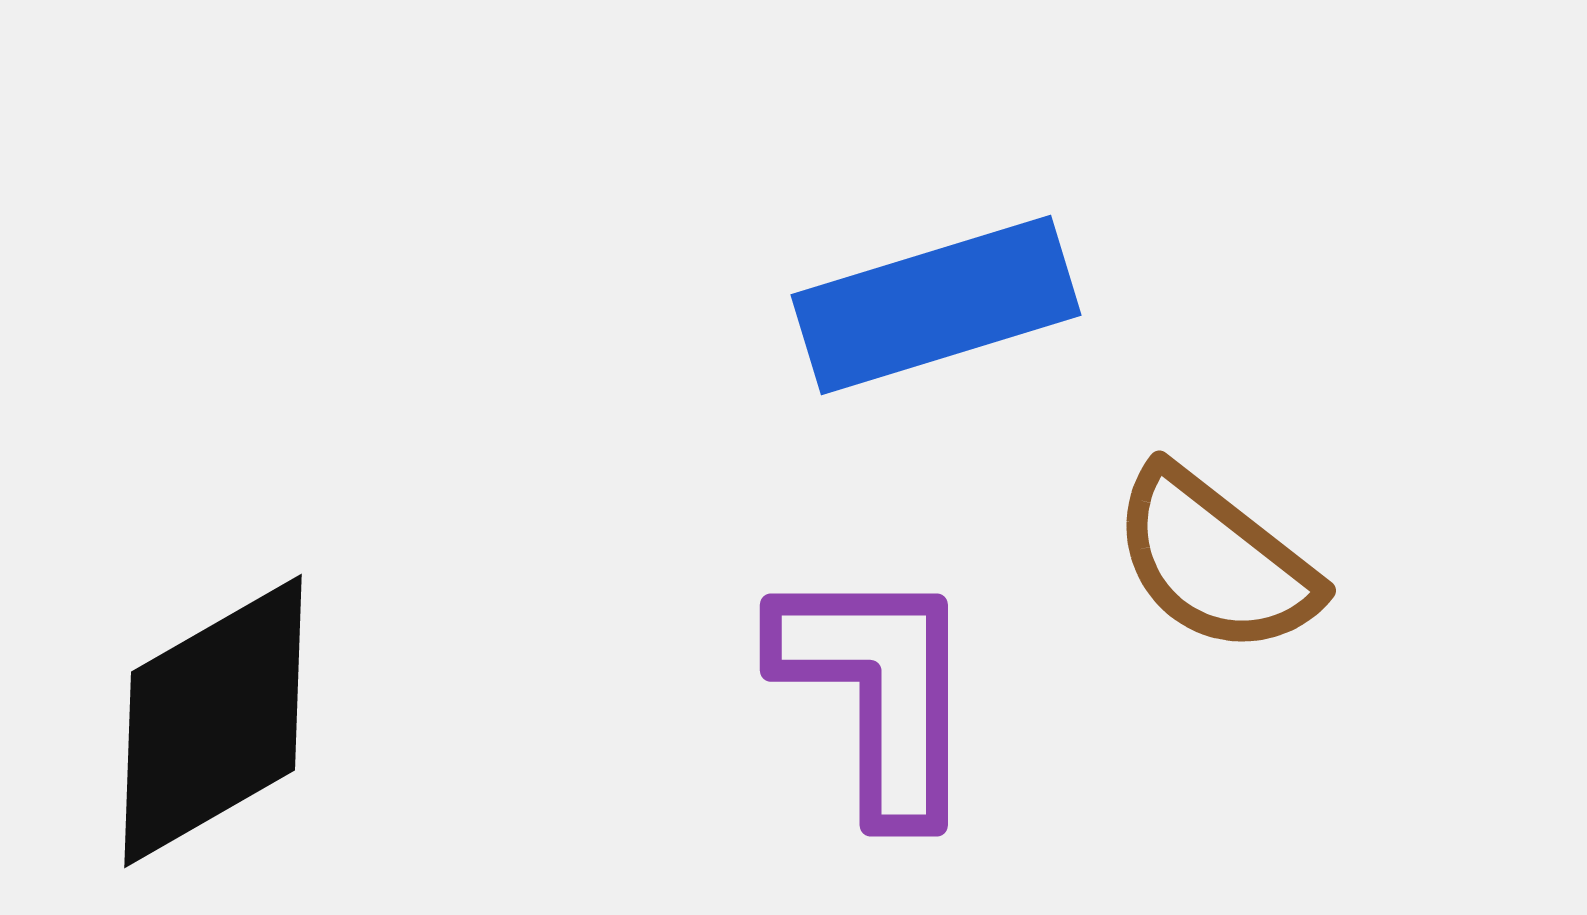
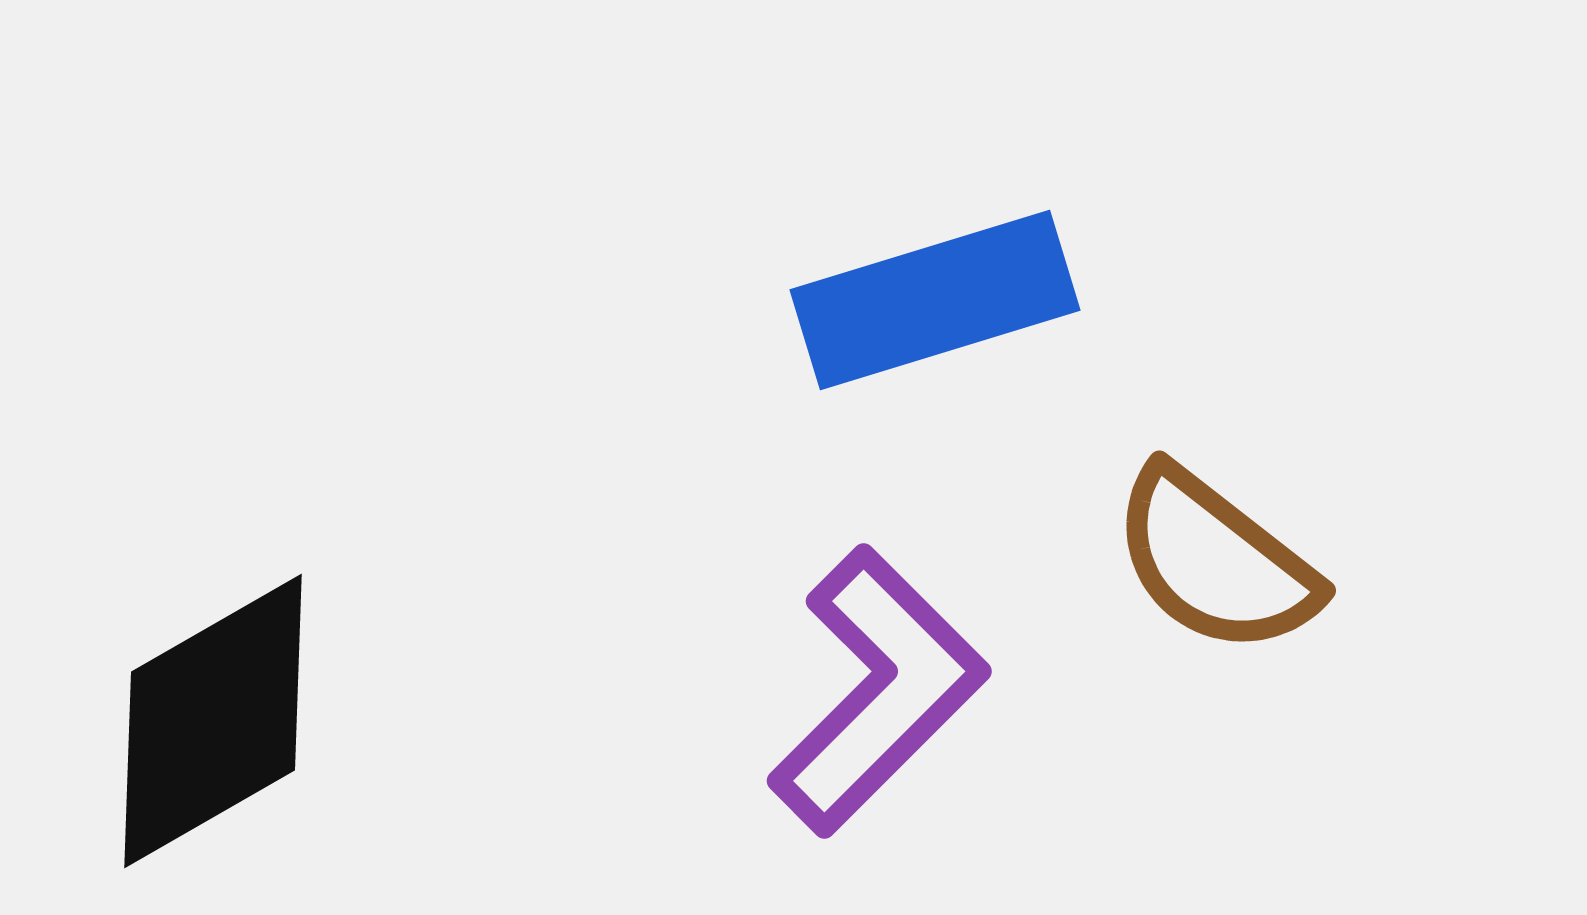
blue rectangle: moved 1 px left, 5 px up
purple L-shape: rotated 45 degrees clockwise
